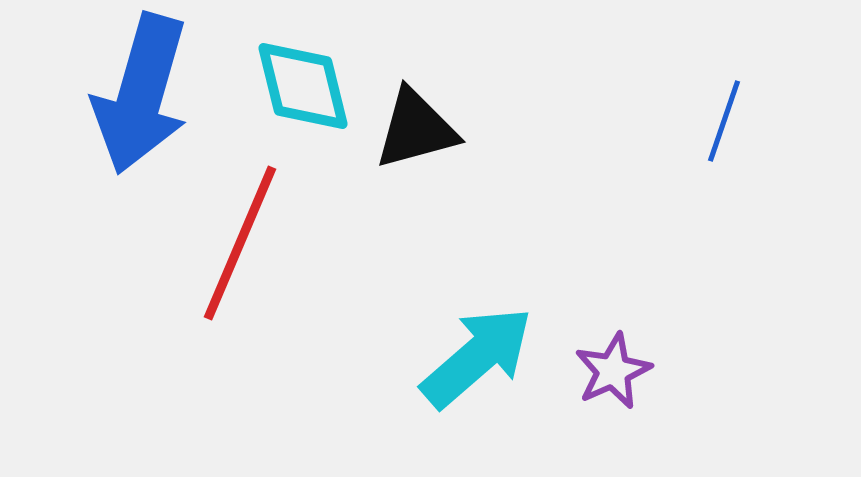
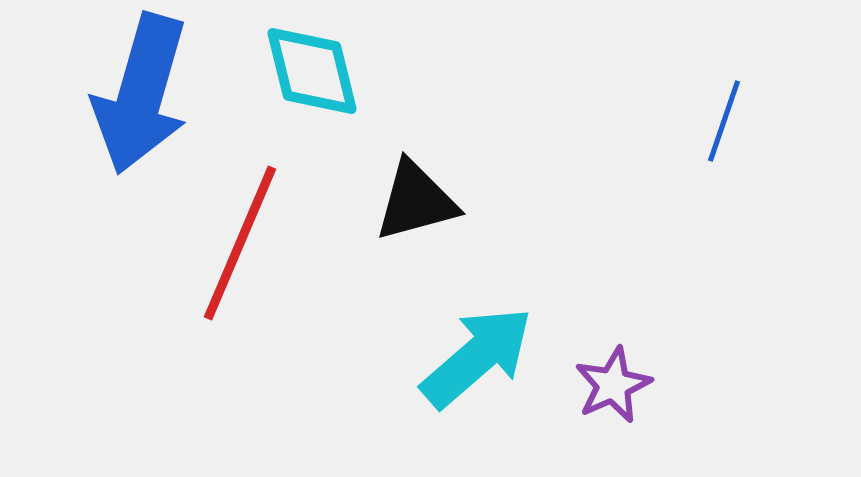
cyan diamond: moved 9 px right, 15 px up
black triangle: moved 72 px down
purple star: moved 14 px down
